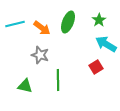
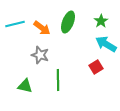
green star: moved 2 px right, 1 px down
